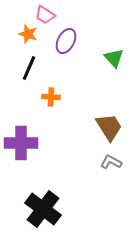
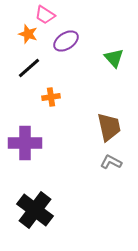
purple ellipse: rotated 30 degrees clockwise
black line: rotated 25 degrees clockwise
orange cross: rotated 12 degrees counterclockwise
brown trapezoid: rotated 20 degrees clockwise
purple cross: moved 4 px right
black cross: moved 8 px left, 1 px down
